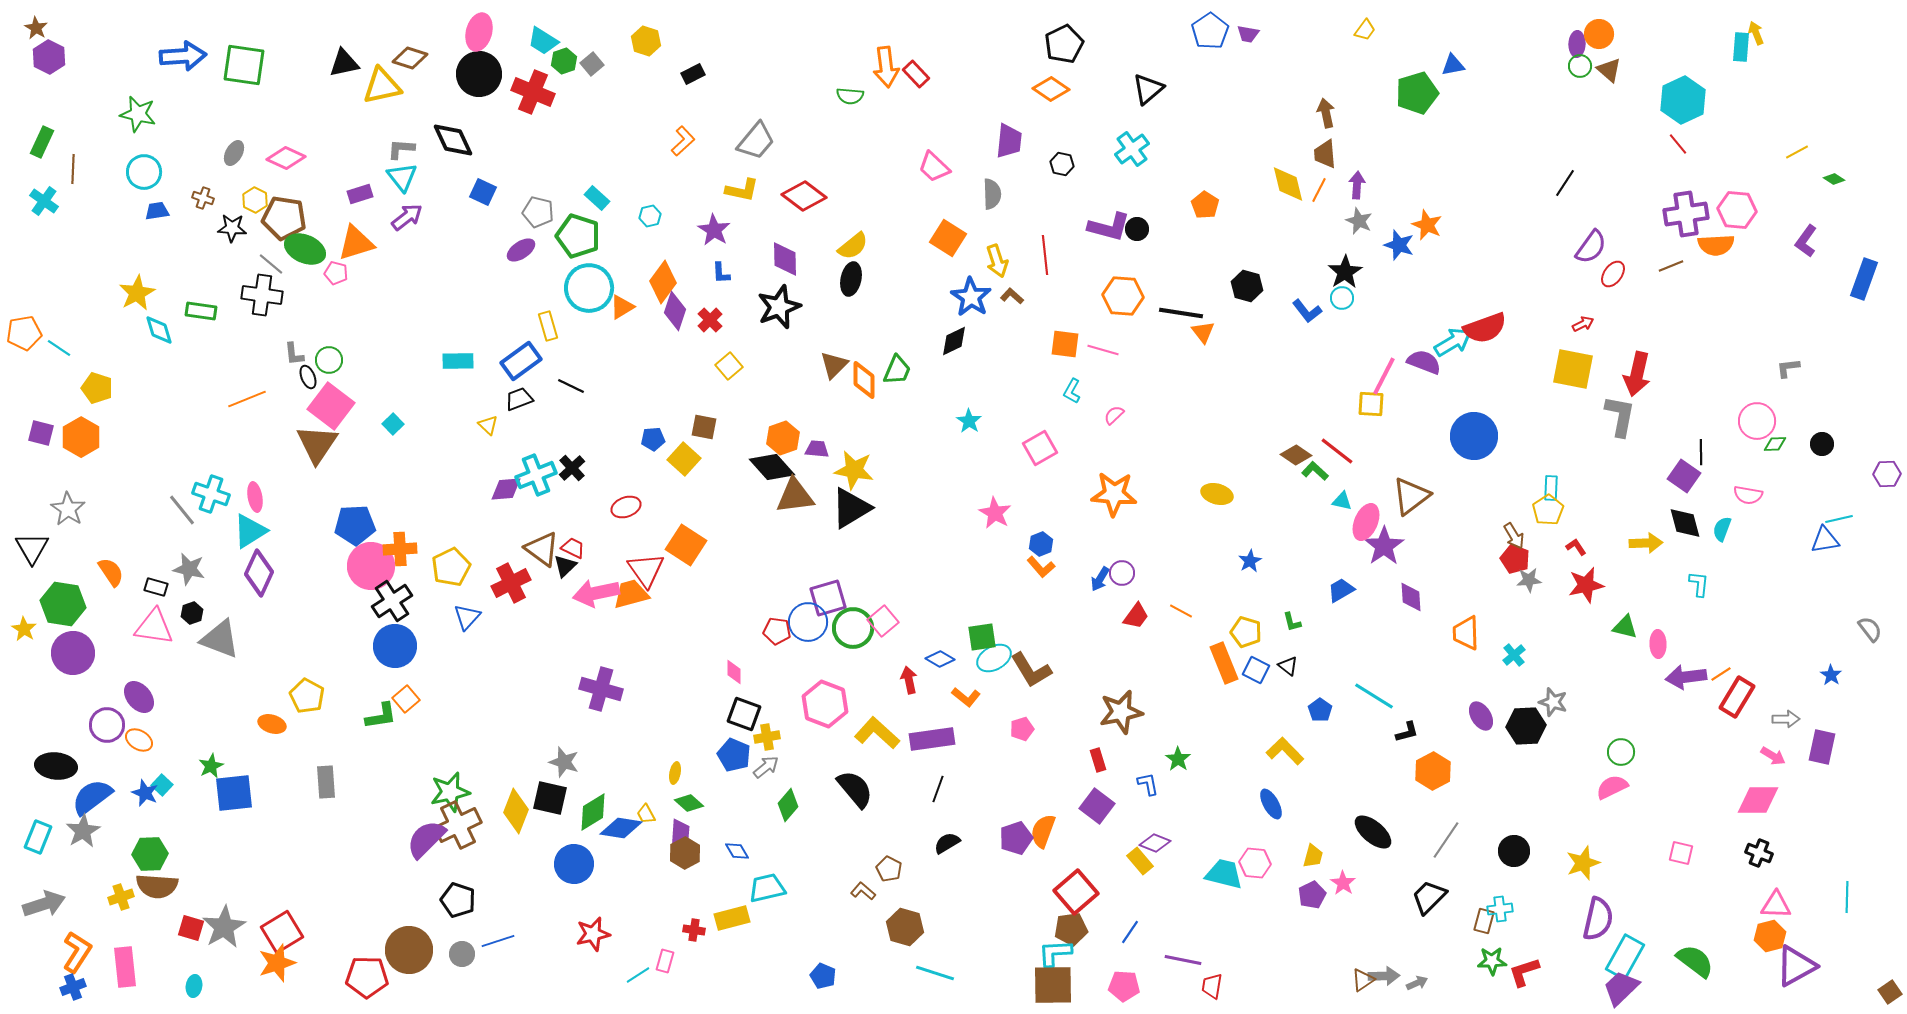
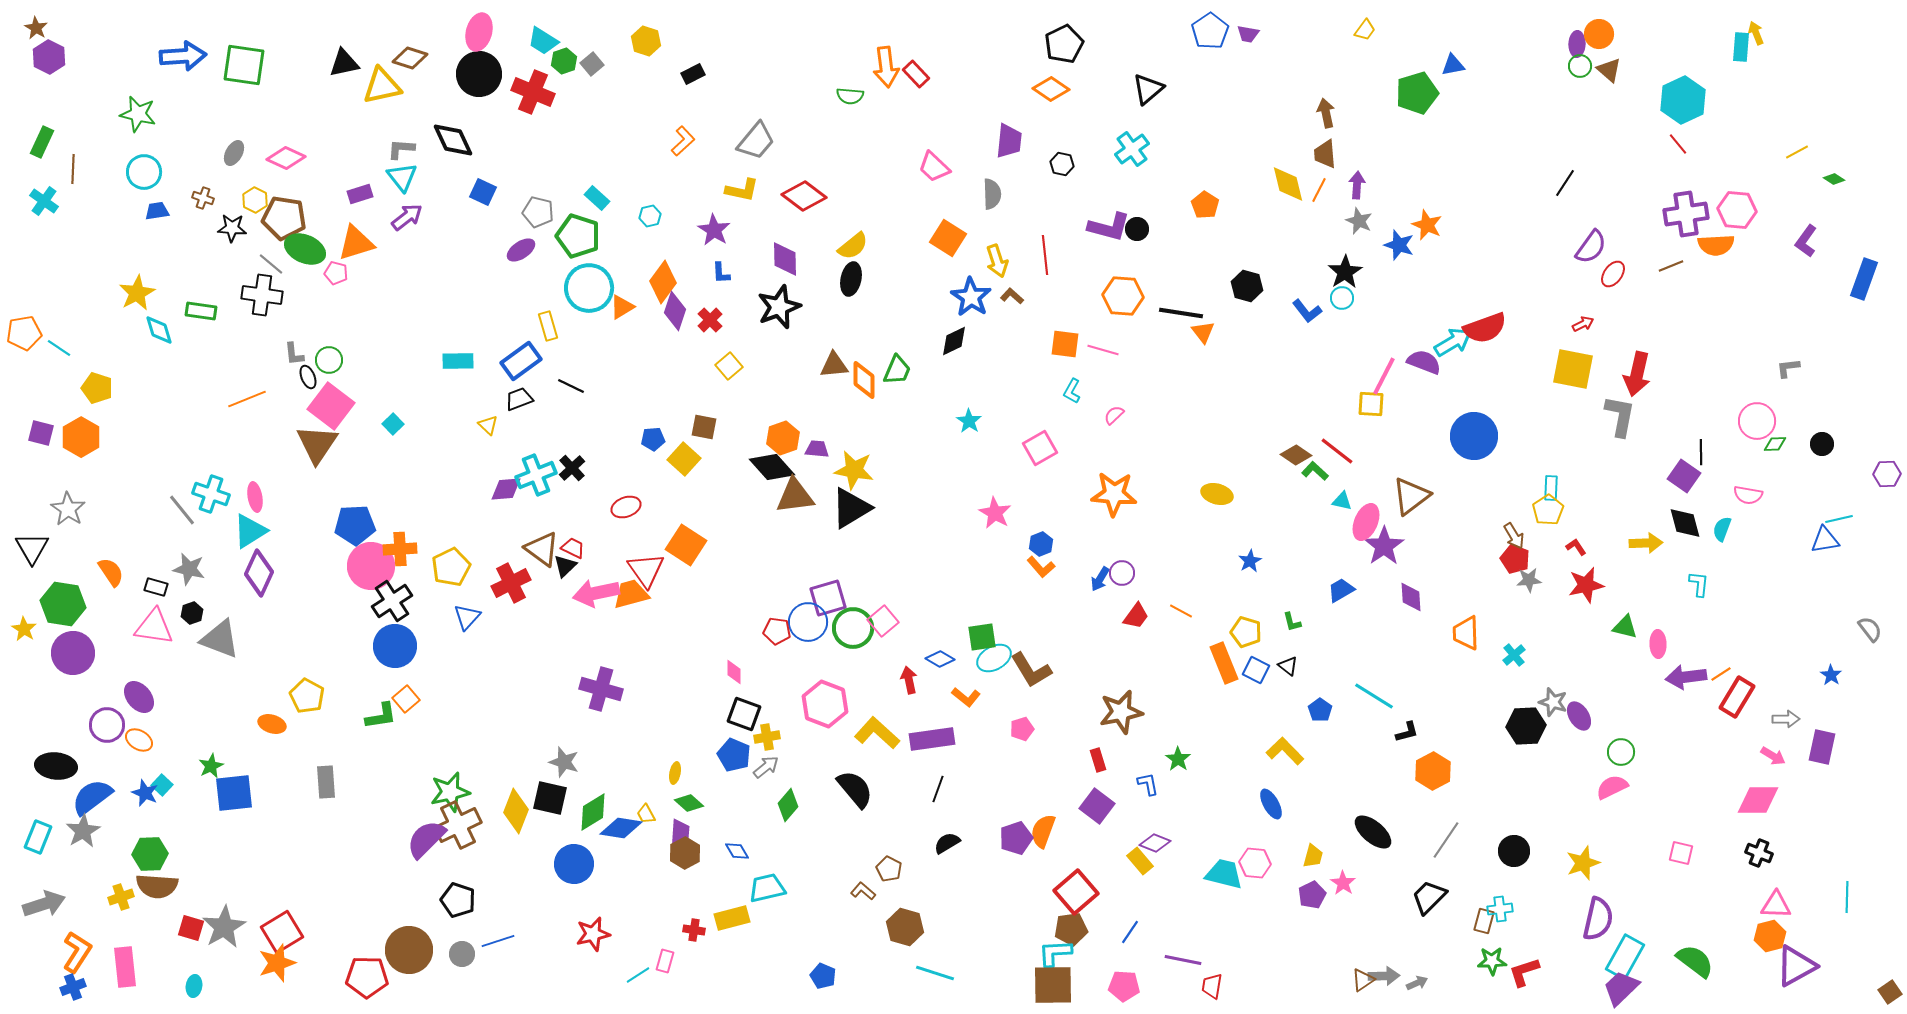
brown triangle at (834, 365): rotated 40 degrees clockwise
purple ellipse at (1481, 716): moved 98 px right
